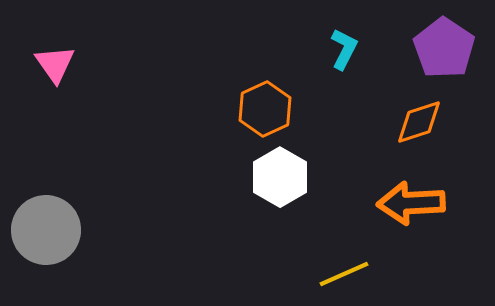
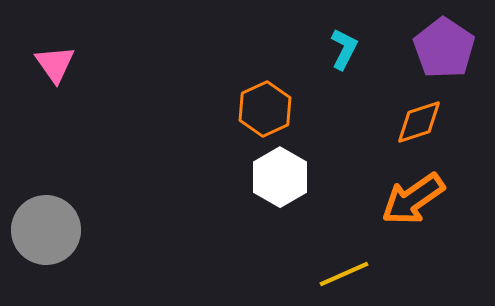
orange arrow: moved 2 px right, 4 px up; rotated 32 degrees counterclockwise
